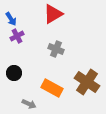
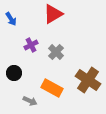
purple cross: moved 14 px right, 9 px down
gray cross: moved 3 px down; rotated 21 degrees clockwise
brown cross: moved 1 px right, 2 px up
gray arrow: moved 1 px right, 3 px up
